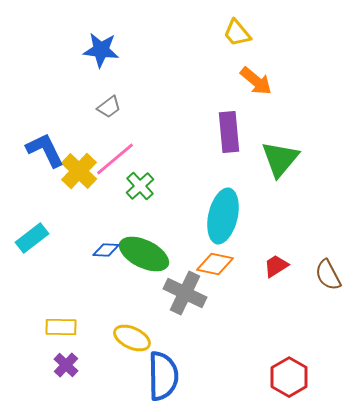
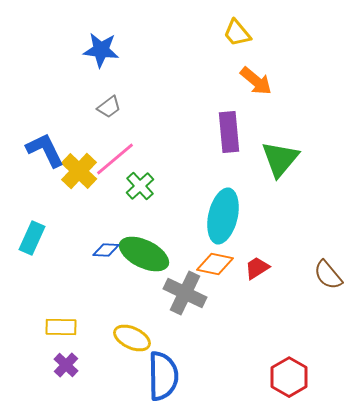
cyan rectangle: rotated 28 degrees counterclockwise
red trapezoid: moved 19 px left, 2 px down
brown semicircle: rotated 12 degrees counterclockwise
